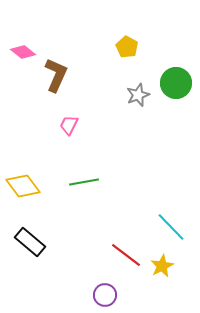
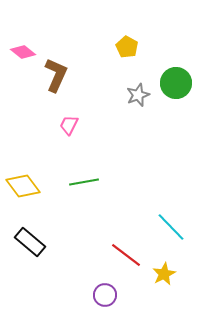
yellow star: moved 2 px right, 8 px down
